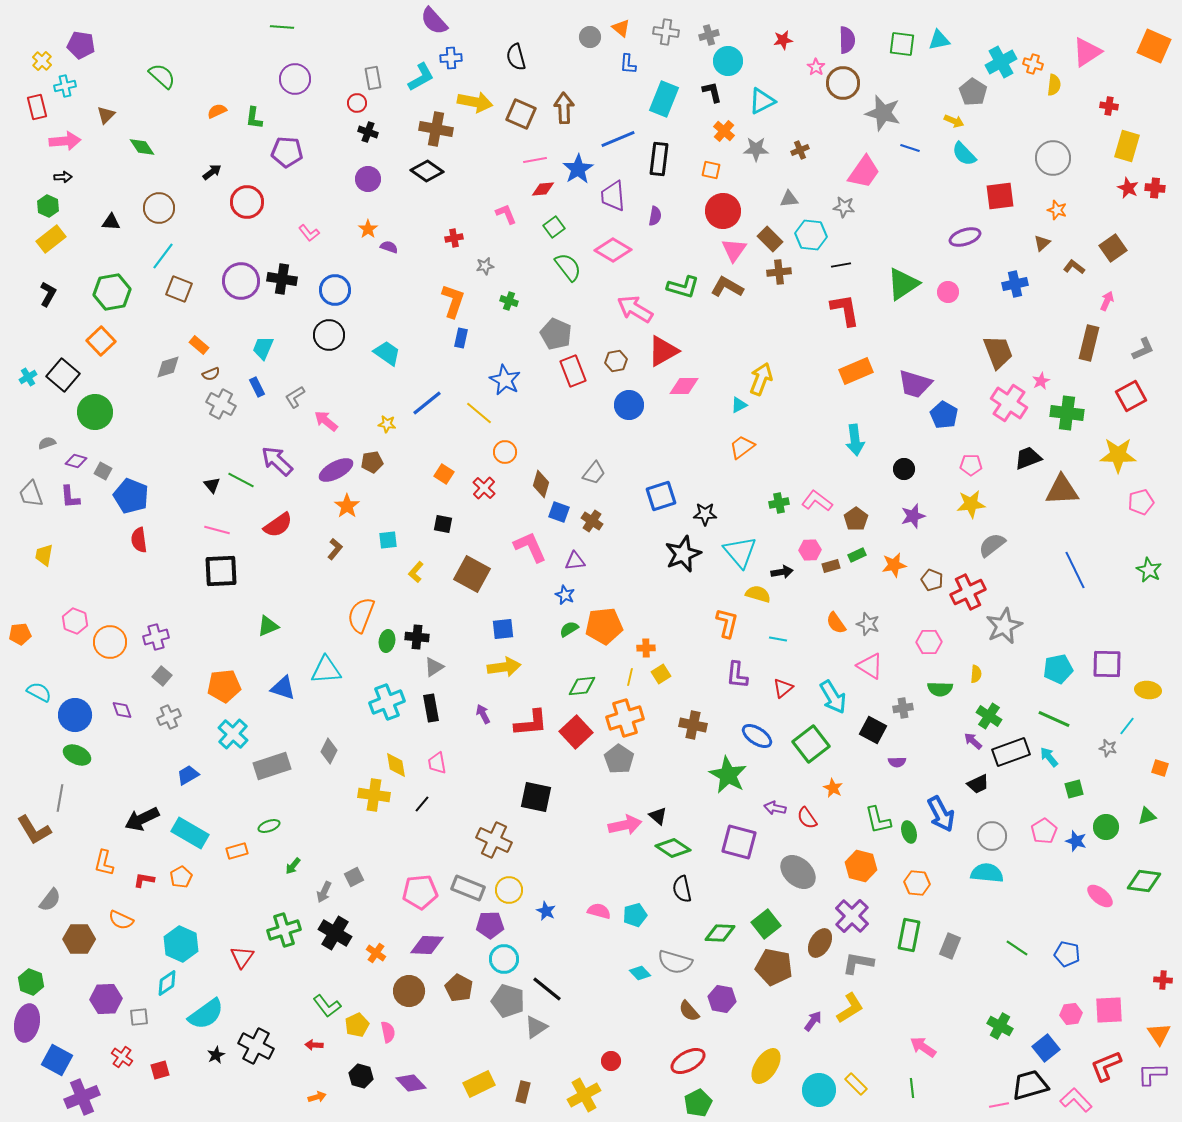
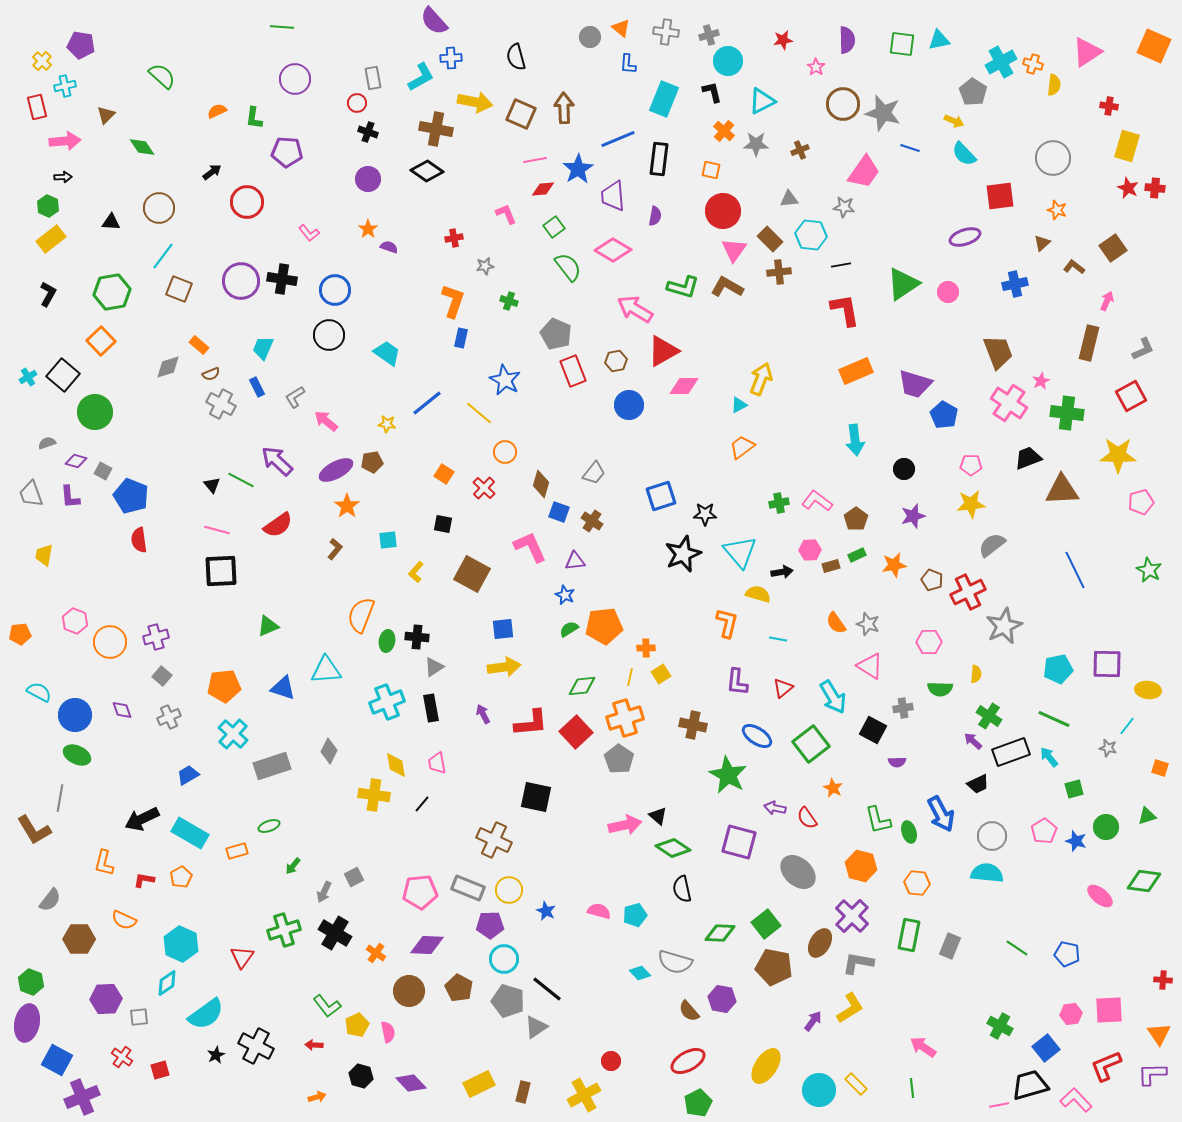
brown circle at (843, 83): moved 21 px down
gray star at (756, 149): moved 5 px up
purple L-shape at (737, 675): moved 7 px down
orange semicircle at (121, 920): moved 3 px right
